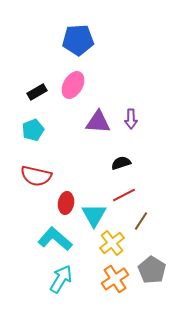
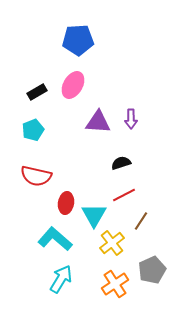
gray pentagon: rotated 16 degrees clockwise
orange cross: moved 5 px down
